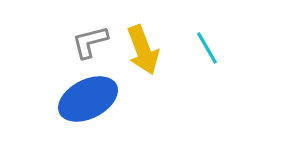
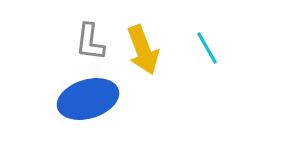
gray L-shape: rotated 69 degrees counterclockwise
blue ellipse: rotated 10 degrees clockwise
